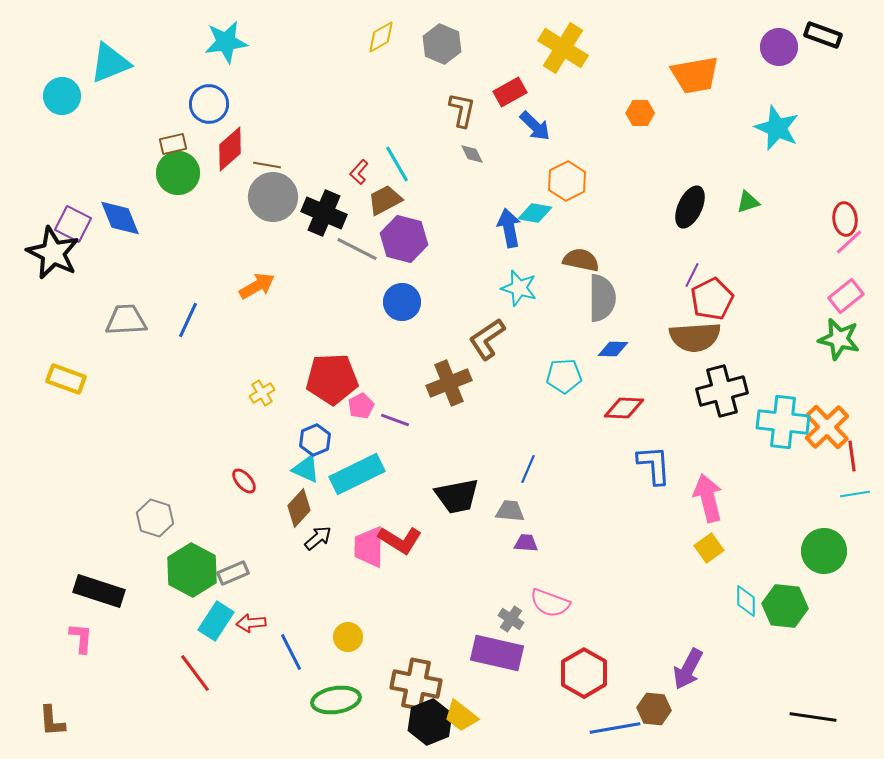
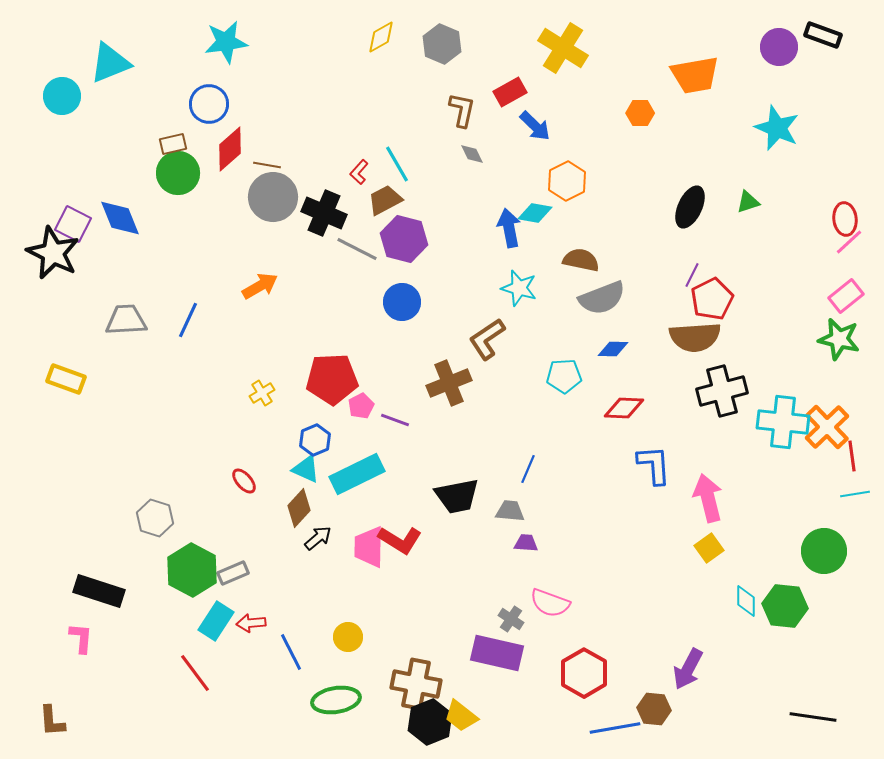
orange arrow at (257, 286): moved 3 px right
gray semicircle at (602, 298): rotated 69 degrees clockwise
